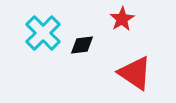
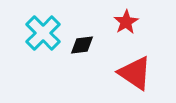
red star: moved 4 px right, 3 px down
